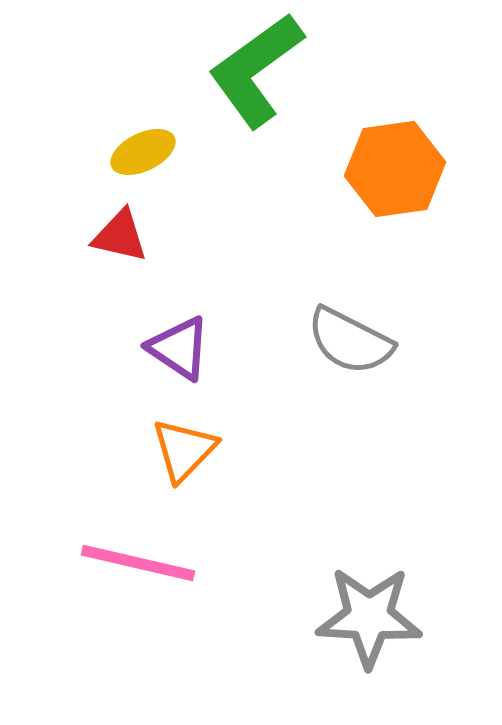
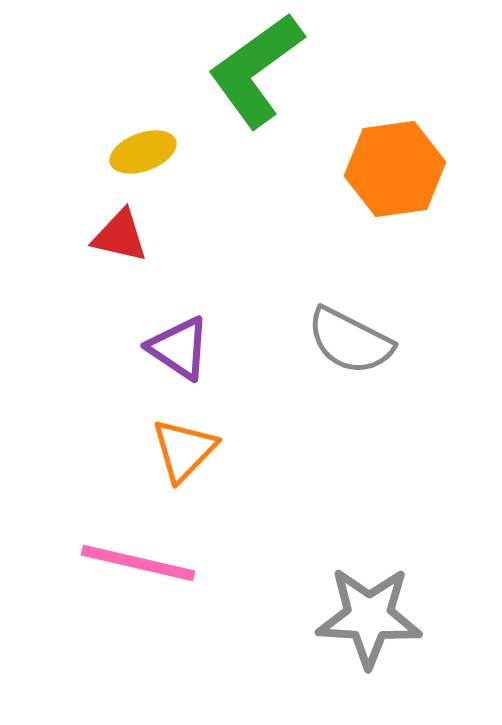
yellow ellipse: rotated 6 degrees clockwise
